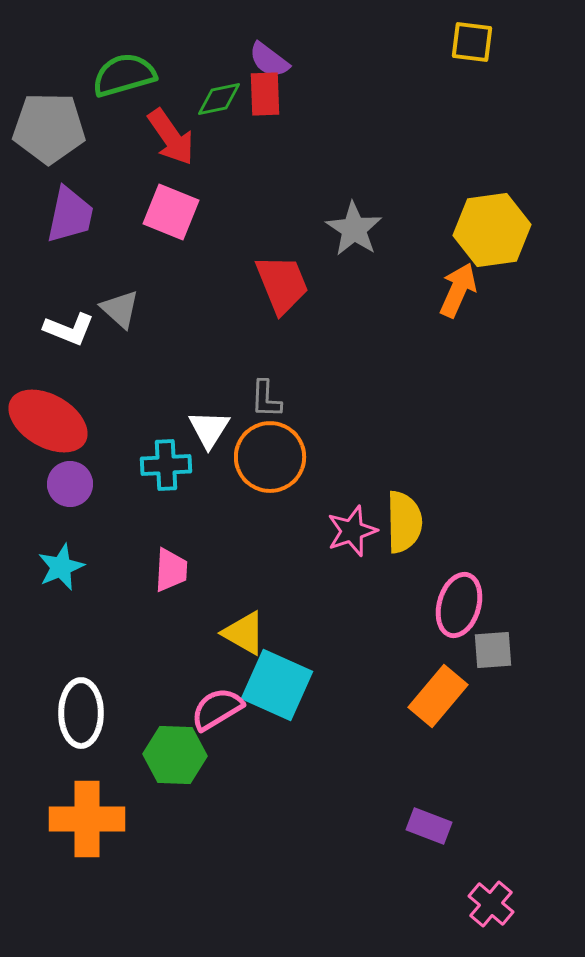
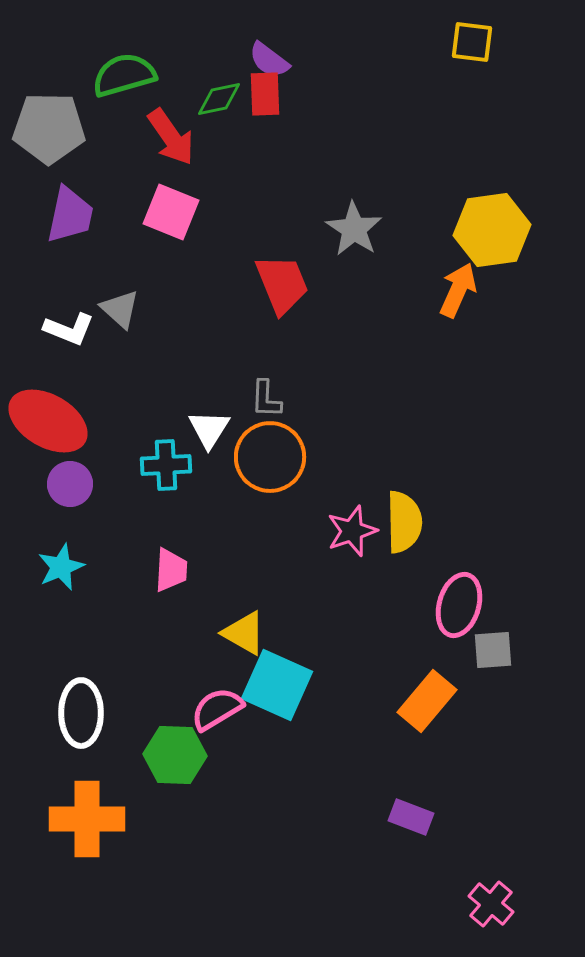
orange rectangle: moved 11 px left, 5 px down
purple rectangle: moved 18 px left, 9 px up
